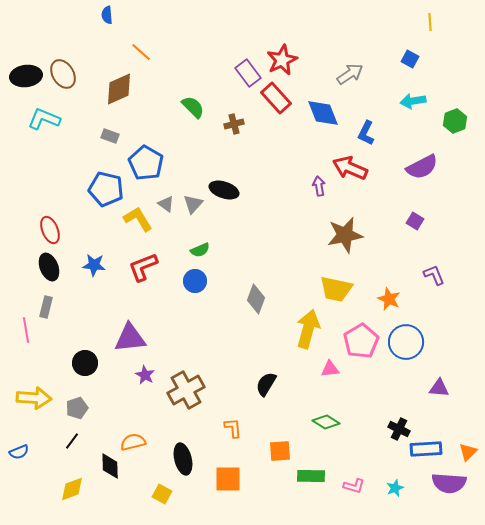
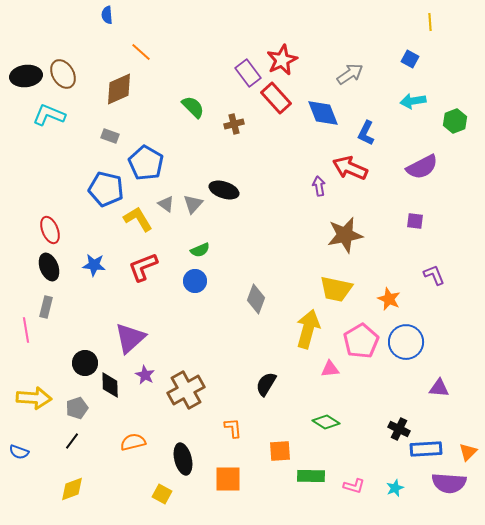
cyan L-shape at (44, 119): moved 5 px right, 4 px up
purple square at (415, 221): rotated 24 degrees counterclockwise
purple triangle at (130, 338): rotated 36 degrees counterclockwise
blue semicircle at (19, 452): rotated 42 degrees clockwise
black diamond at (110, 466): moved 81 px up
